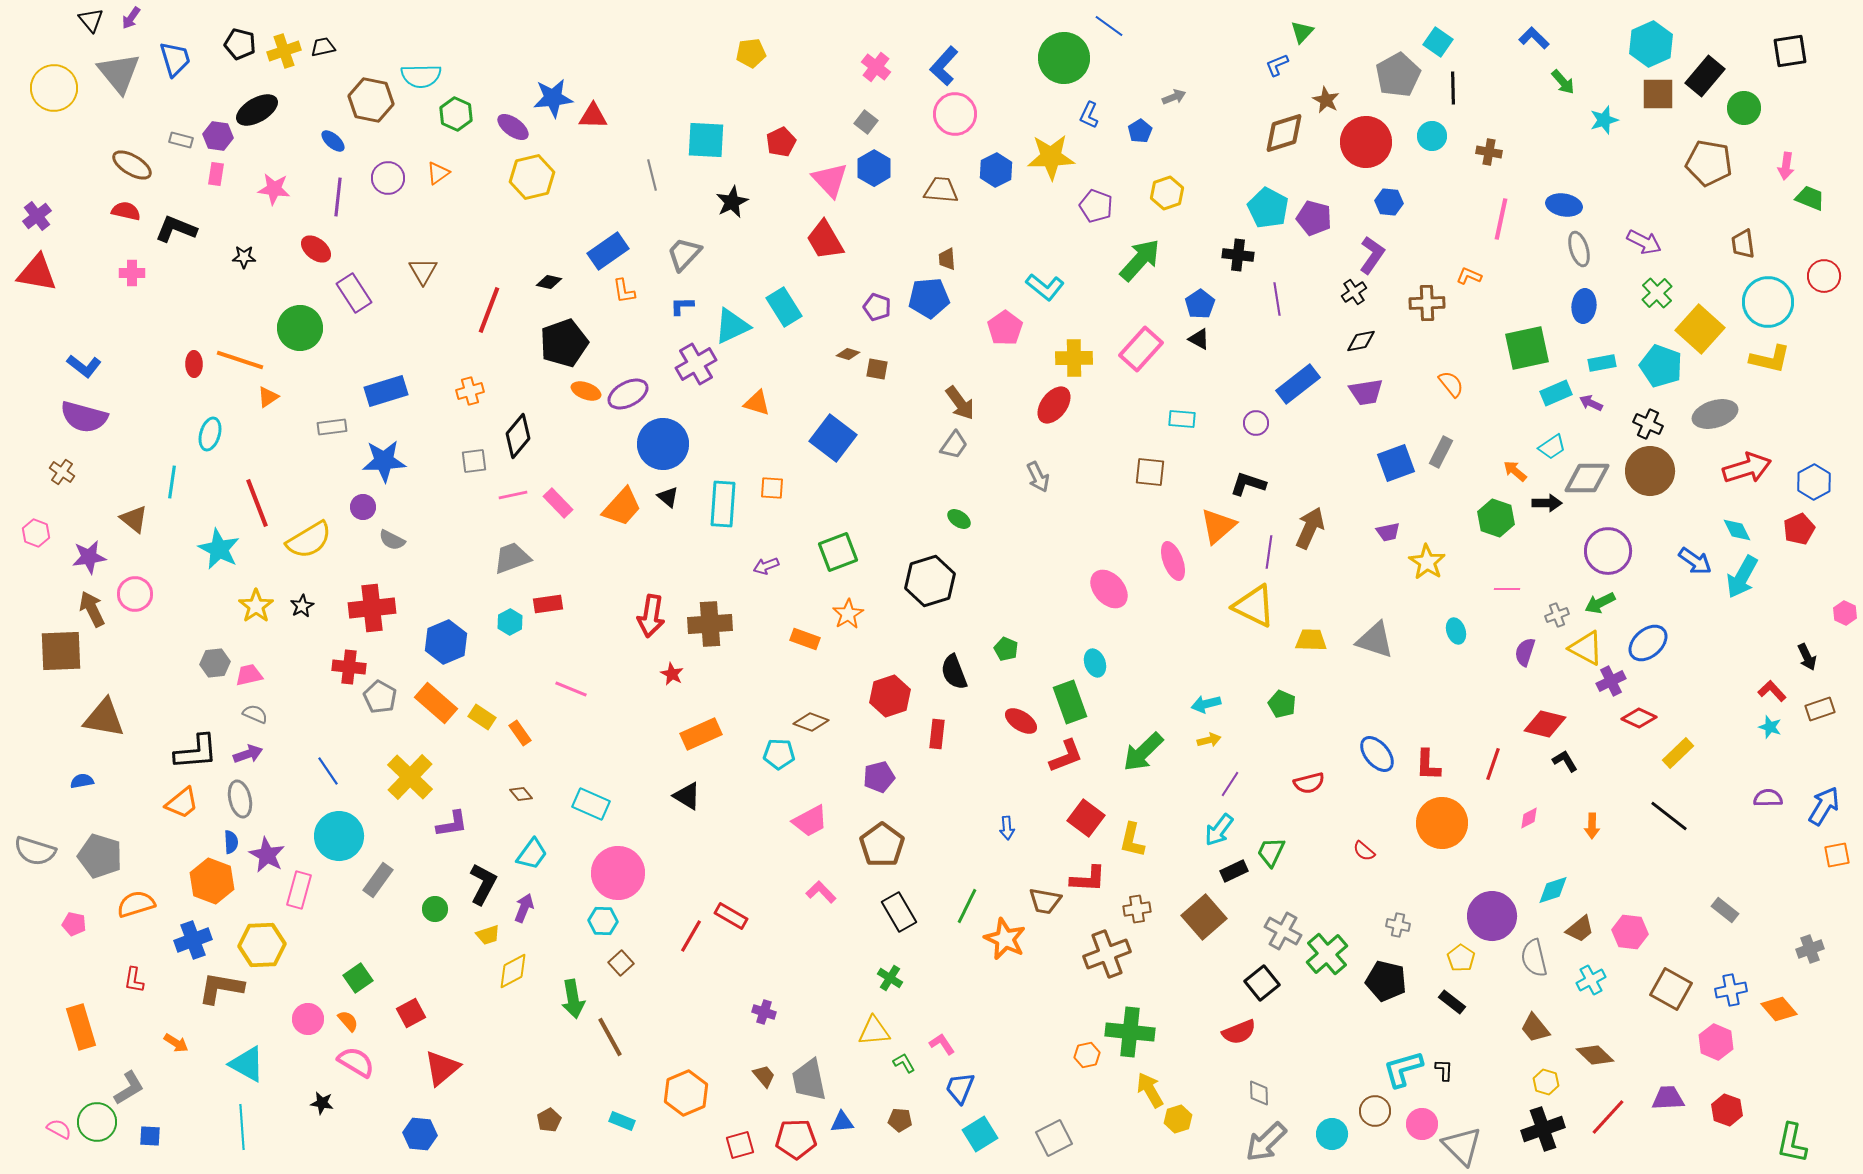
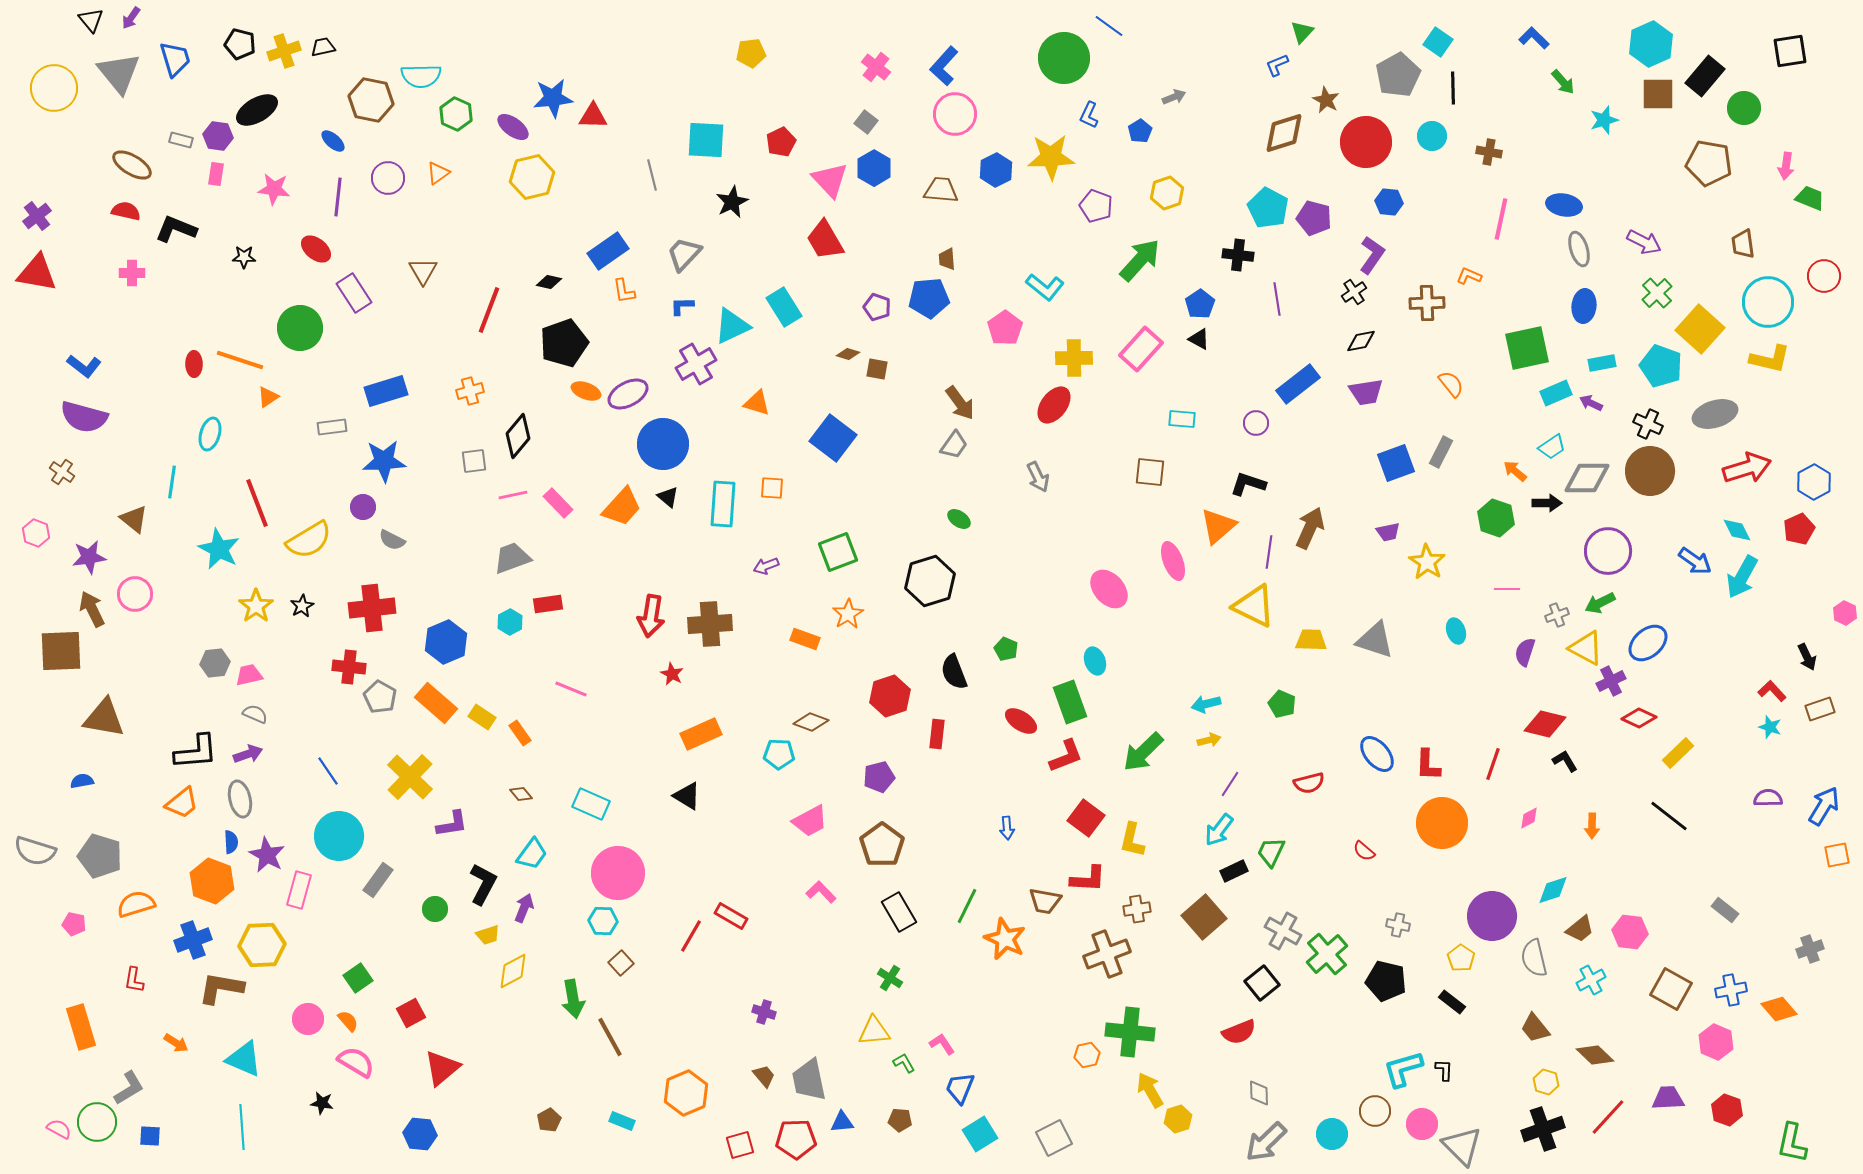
cyan ellipse at (1095, 663): moved 2 px up
cyan triangle at (247, 1064): moved 3 px left, 5 px up; rotated 6 degrees counterclockwise
